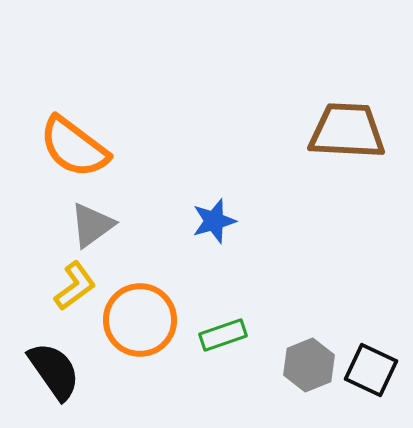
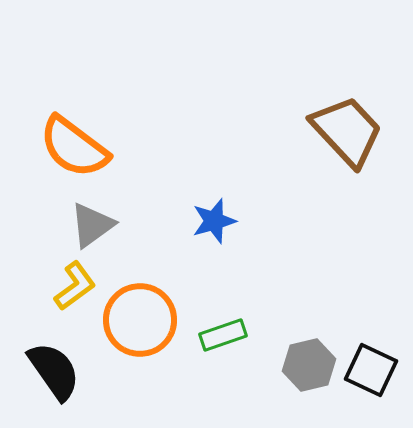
brown trapezoid: rotated 44 degrees clockwise
gray hexagon: rotated 9 degrees clockwise
